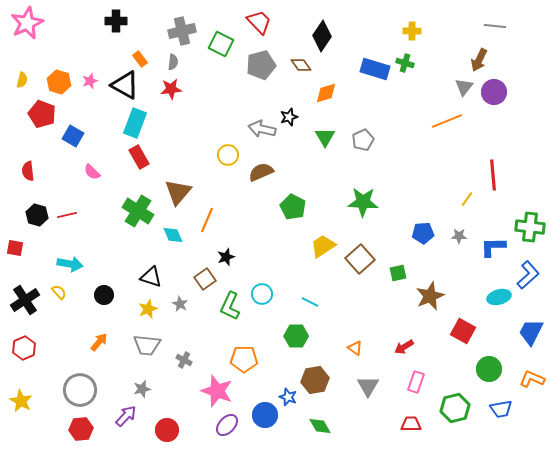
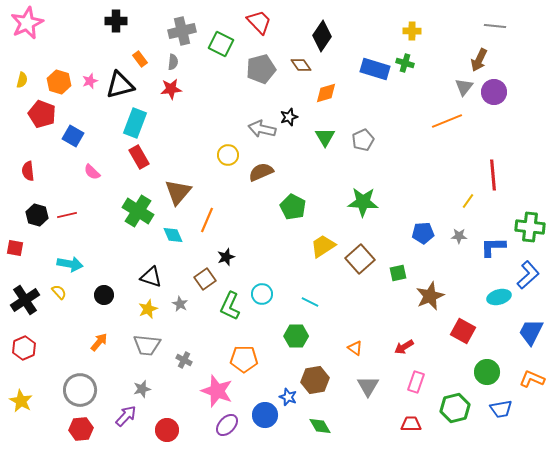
gray pentagon at (261, 65): moved 4 px down
black triangle at (125, 85): moved 5 px left; rotated 44 degrees counterclockwise
yellow line at (467, 199): moved 1 px right, 2 px down
green circle at (489, 369): moved 2 px left, 3 px down
